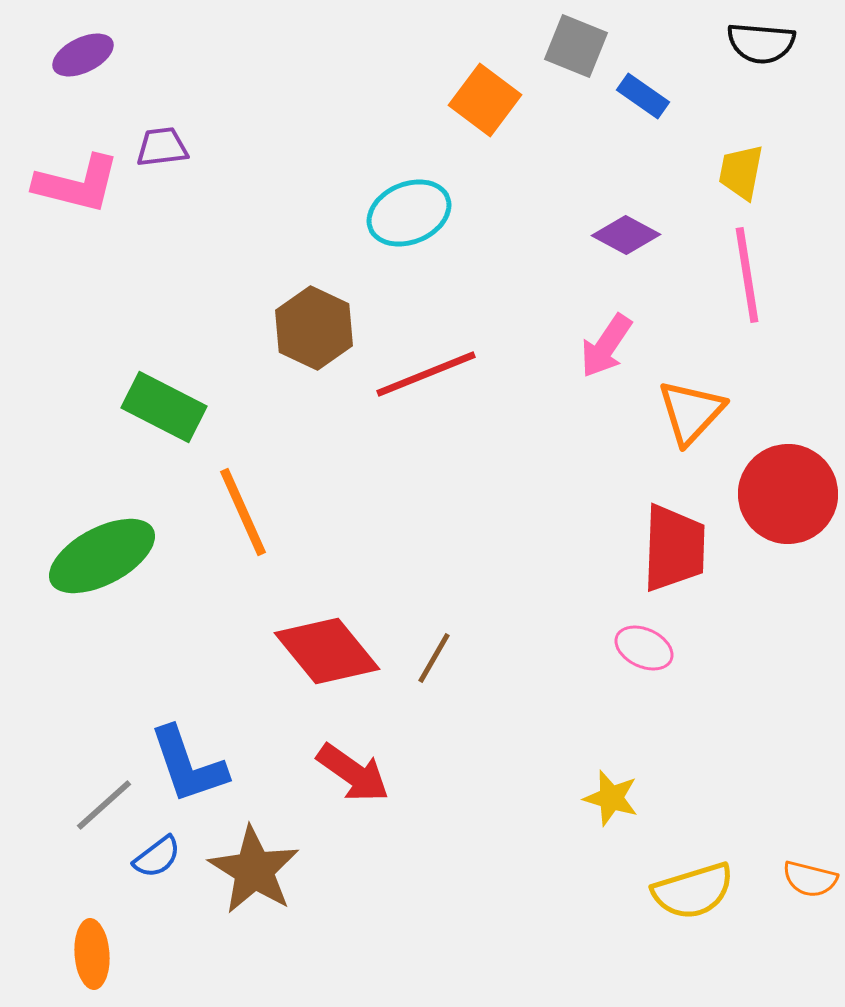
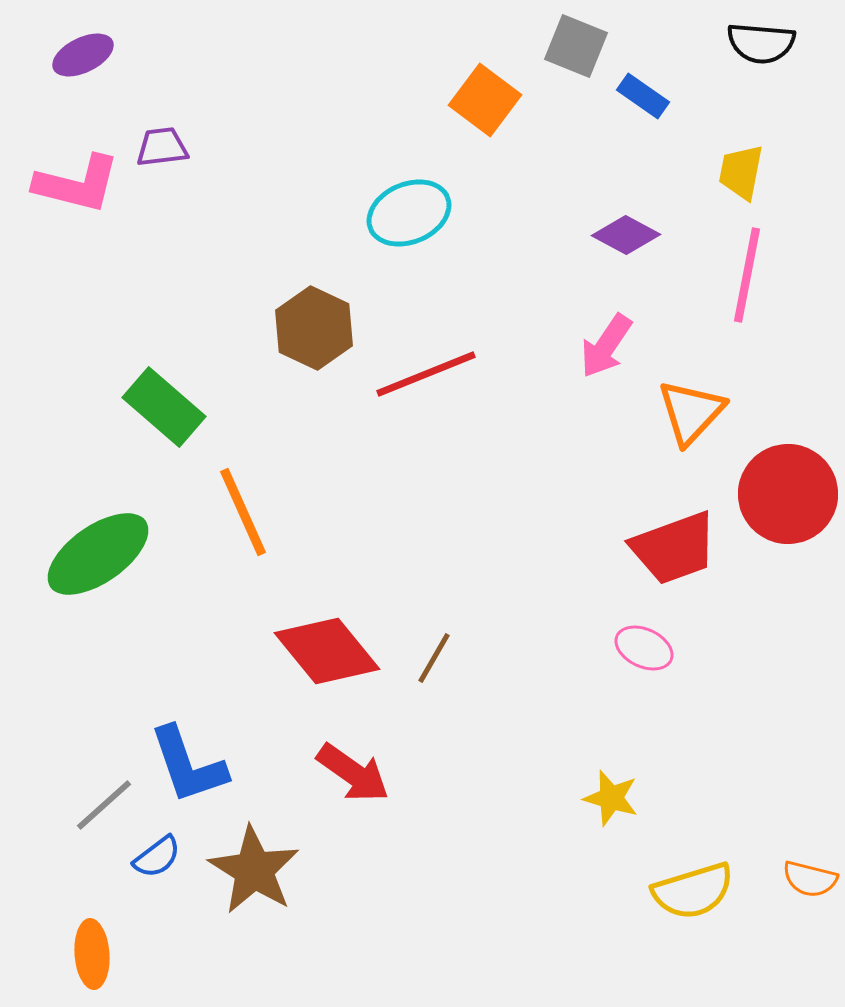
pink line: rotated 20 degrees clockwise
green rectangle: rotated 14 degrees clockwise
red trapezoid: rotated 68 degrees clockwise
green ellipse: moved 4 px left, 2 px up; rotated 7 degrees counterclockwise
